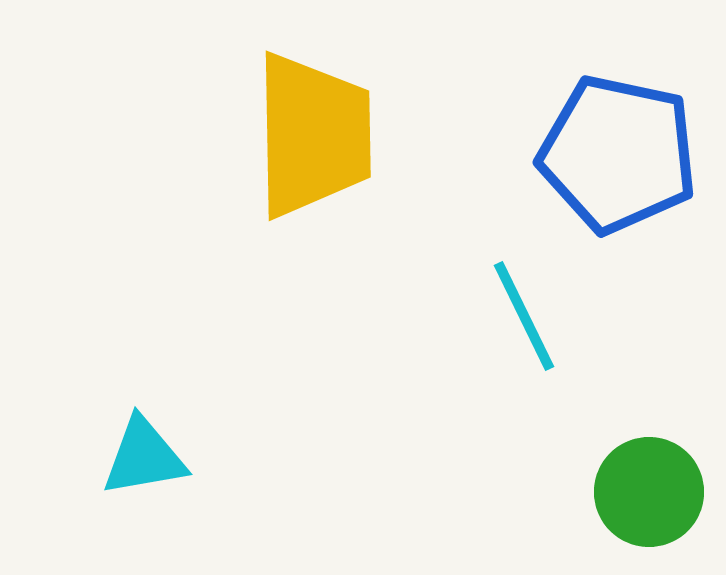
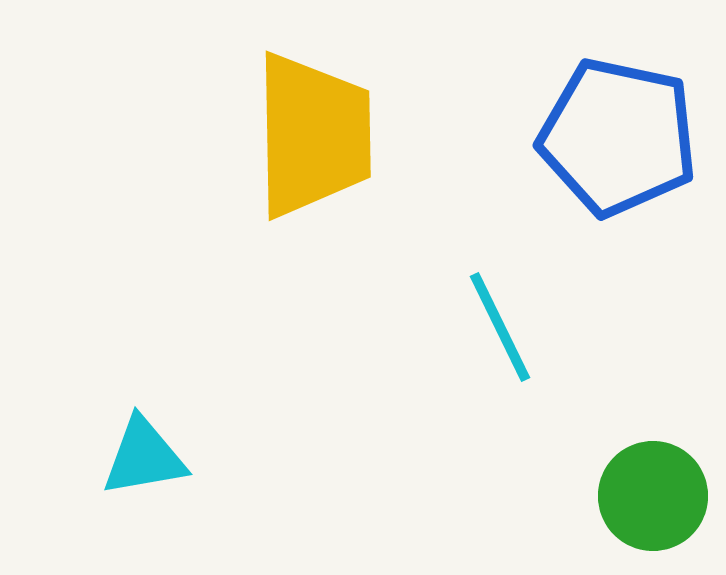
blue pentagon: moved 17 px up
cyan line: moved 24 px left, 11 px down
green circle: moved 4 px right, 4 px down
